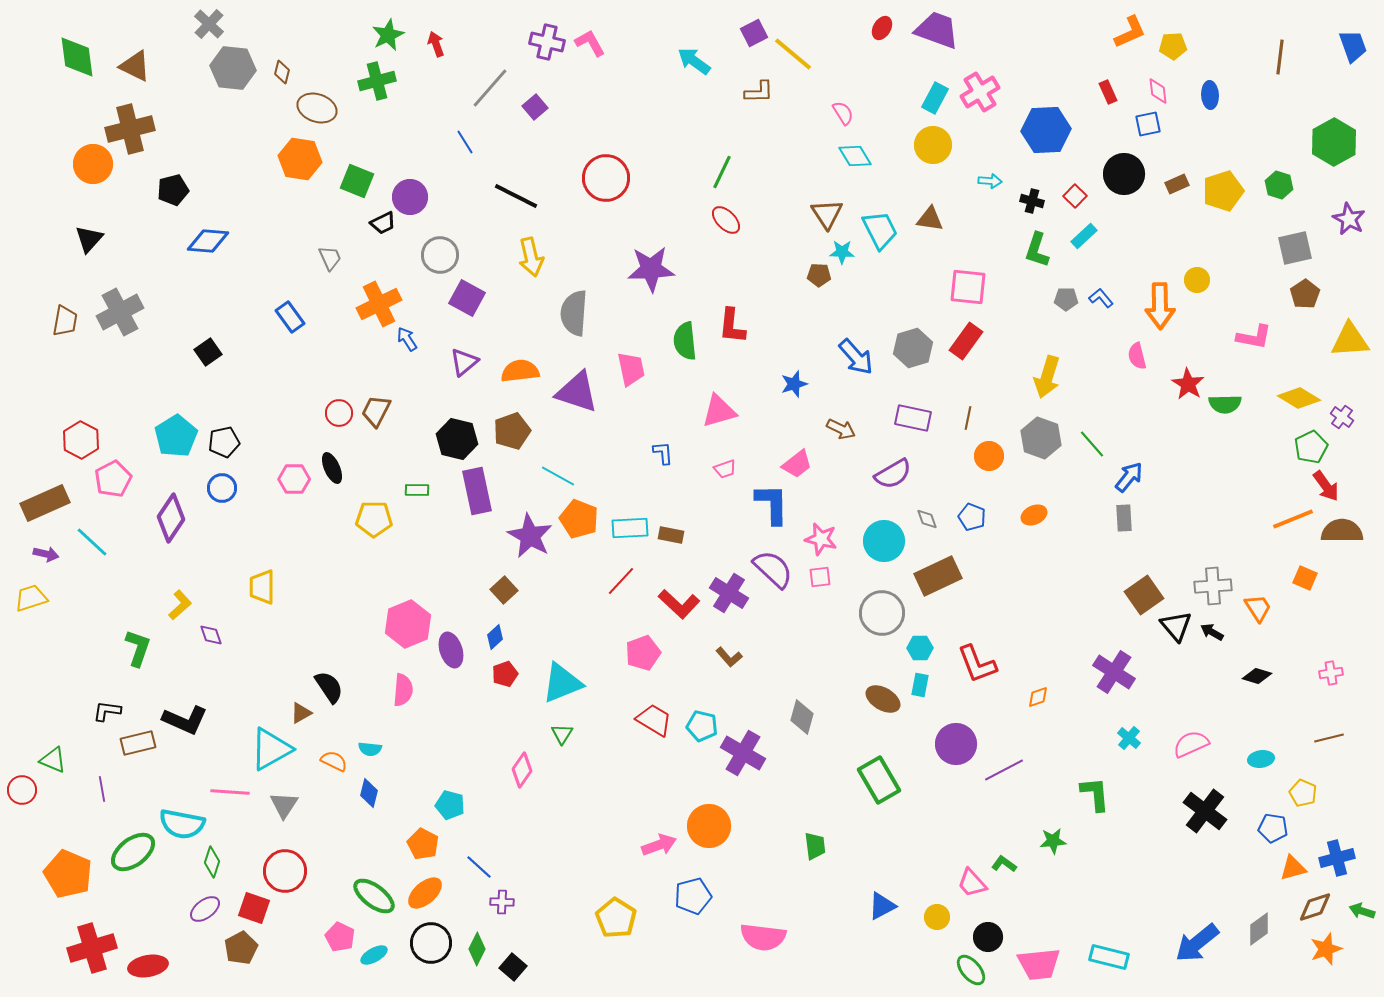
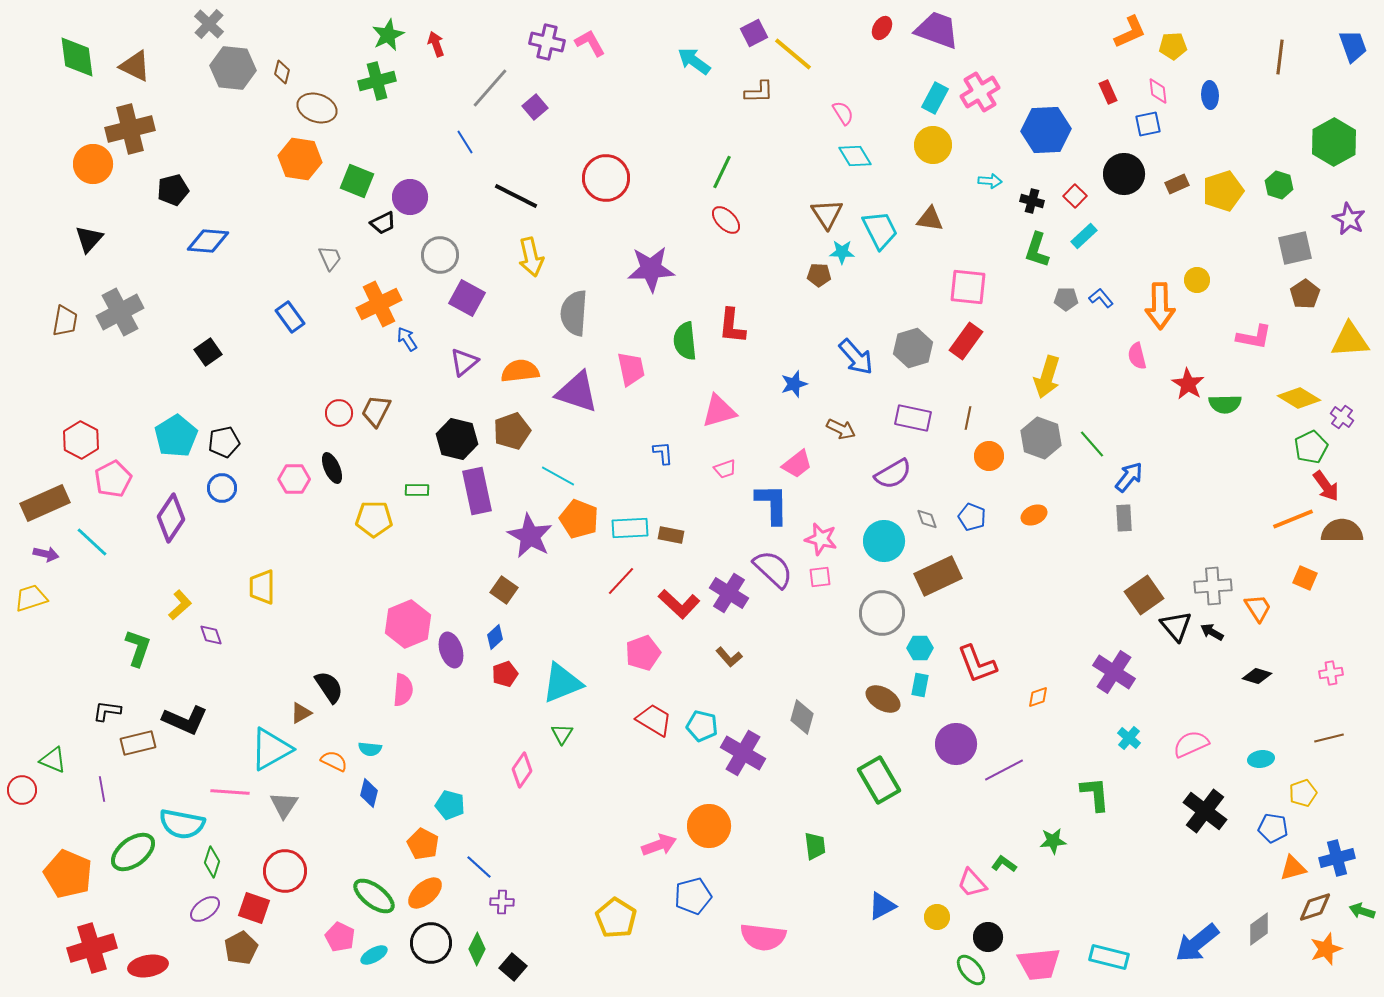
brown square at (504, 590): rotated 12 degrees counterclockwise
yellow pentagon at (1303, 793): rotated 28 degrees clockwise
